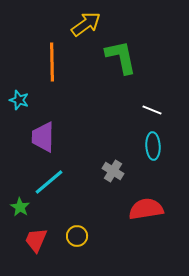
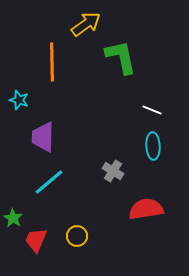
green star: moved 7 px left, 11 px down
